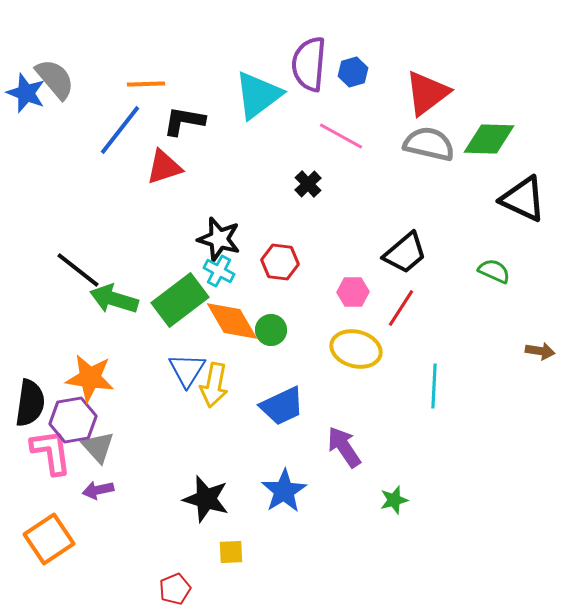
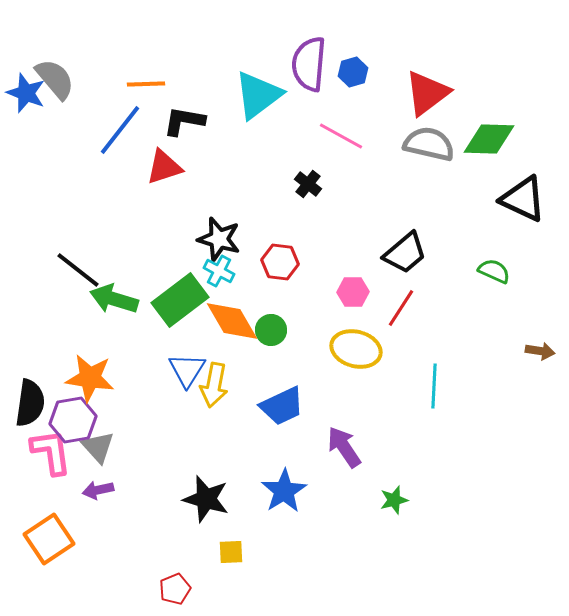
black cross at (308, 184): rotated 8 degrees counterclockwise
